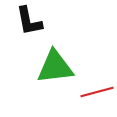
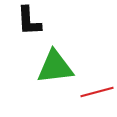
black L-shape: rotated 8 degrees clockwise
